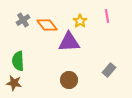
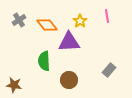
gray cross: moved 4 px left
green semicircle: moved 26 px right
brown star: moved 2 px down
